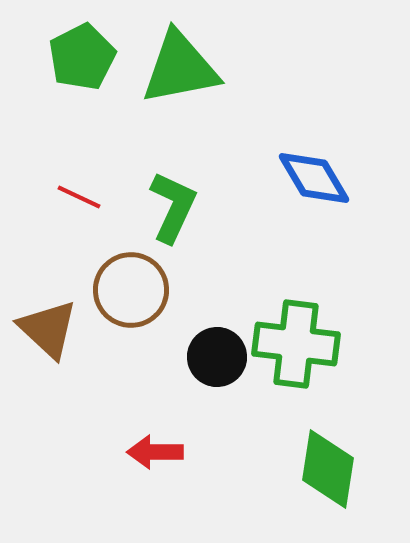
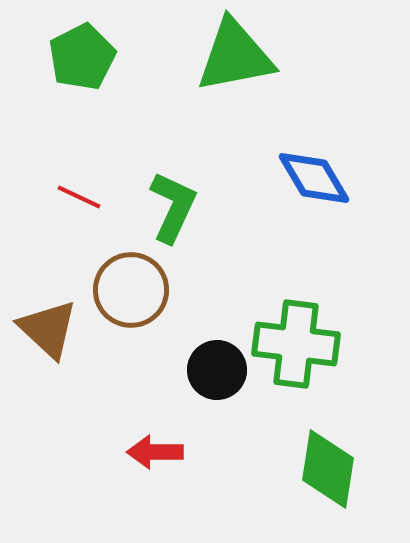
green triangle: moved 55 px right, 12 px up
black circle: moved 13 px down
